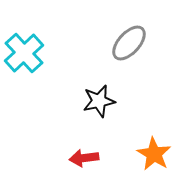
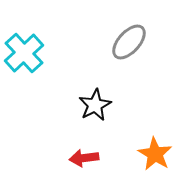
gray ellipse: moved 1 px up
black star: moved 4 px left, 4 px down; rotated 16 degrees counterclockwise
orange star: moved 1 px right
